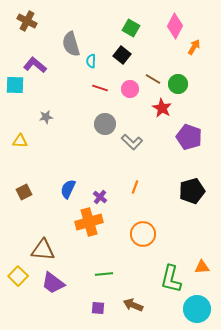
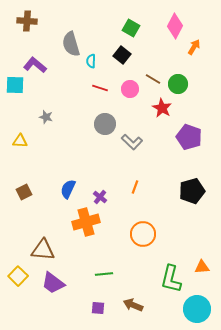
brown cross: rotated 24 degrees counterclockwise
gray star: rotated 24 degrees clockwise
orange cross: moved 3 px left
